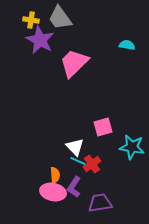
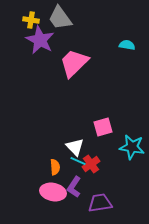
red cross: moved 1 px left
orange semicircle: moved 8 px up
